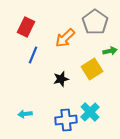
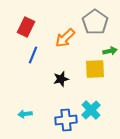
yellow square: moved 3 px right; rotated 30 degrees clockwise
cyan cross: moved 1 px right, 2 px up
